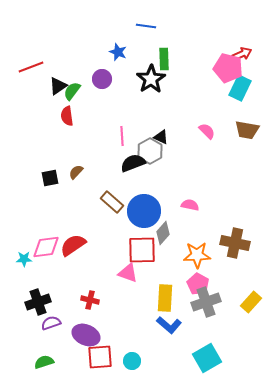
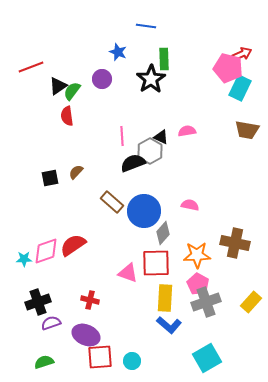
pink semicircle at (207, 131): moved 20 px left; rotated 54 degrees counterclockwise
pink diamond at (46, 247): moved 4 px down; rotated 12 degrees counterclockwise
red square at (142, 250): moved 14 px right, 13 px down
